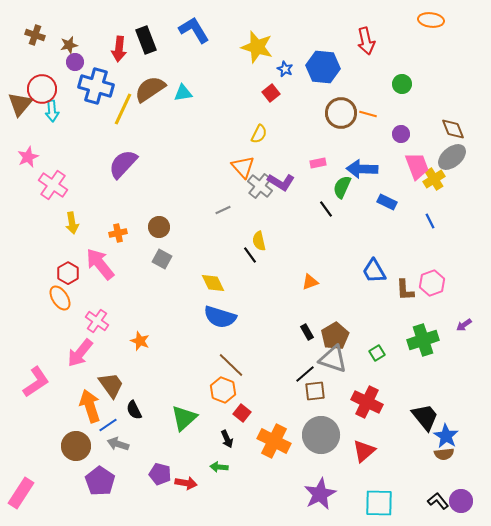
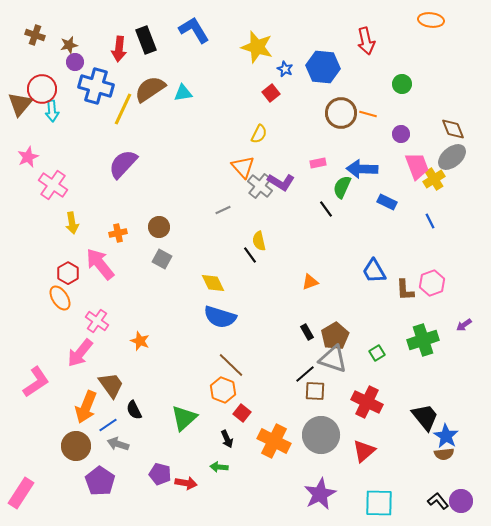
brown square at (315, 391): rotated 10 degrees clockwise
orange arrow at (90, 406): moved 4 px left, 1 px down; rotated 140 degrees counterclockwise
